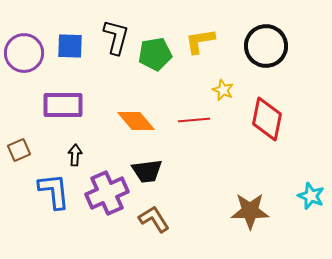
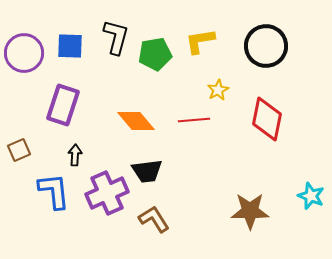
yellow star: moved 5 px left; rotated 20 degrees clockwise
purple rectangle: rotated 72 degrees counterclockwise
